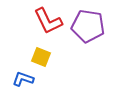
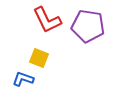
red L-shape: moved 1 px left, 1 px up
yellow square: moved 2 px left, 1 px down
